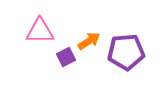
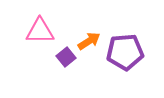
purple pentagon: moved 1 px left
purple square: rotated 12 degrees counterclockwise
